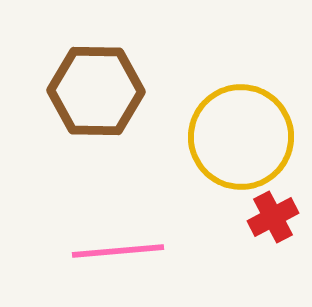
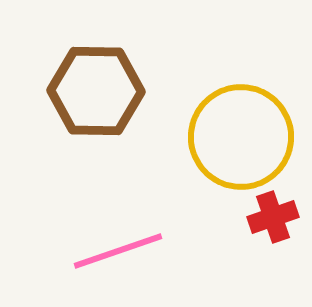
red cross: rotated 9 degrees clockwise
pink line: rotated 14 degrees counterclockwise
